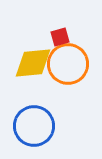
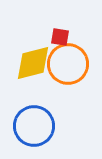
red square: rotated 24 degrees clockwise
yellow diamond: rotated 9 degrees counterclockwise
